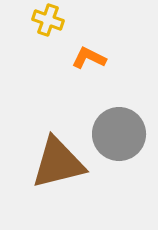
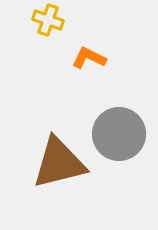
brown triangle: moved 1 px right
